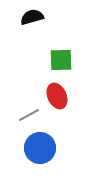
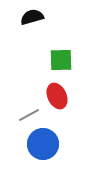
blue circle: moved 3 px right, 4 px up
